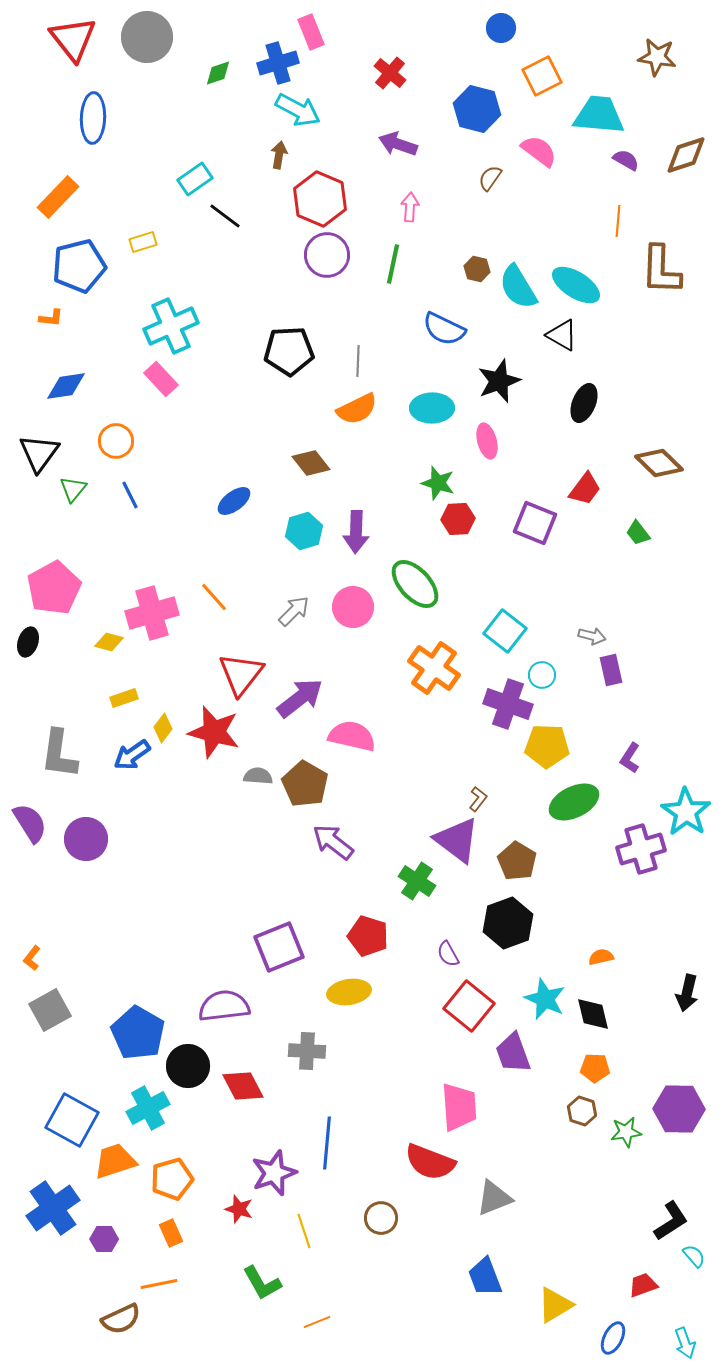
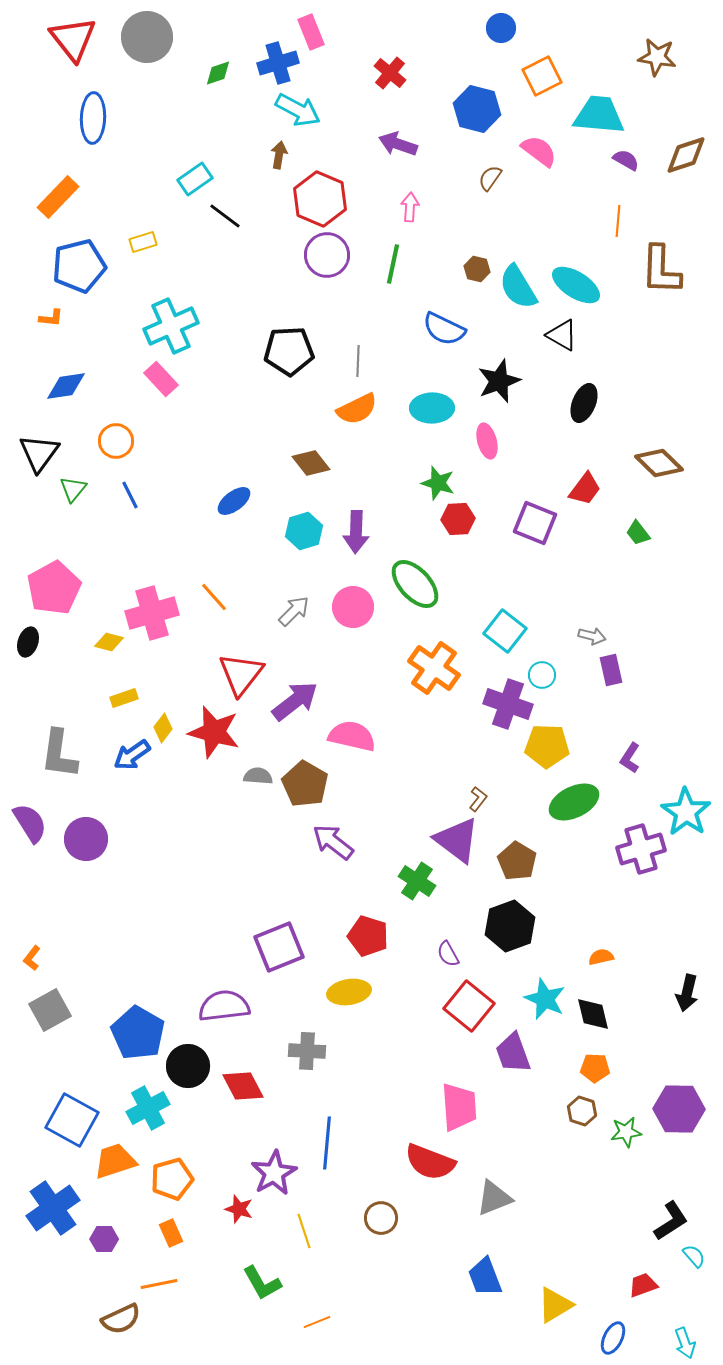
purple arrow at (300, 698): moved 5 px left, 3 px down
black hexagon at (508, 923): moved 2 px right, 3 px down
purple star at (274, 1173): rotated 9 degrees counterclockwise
